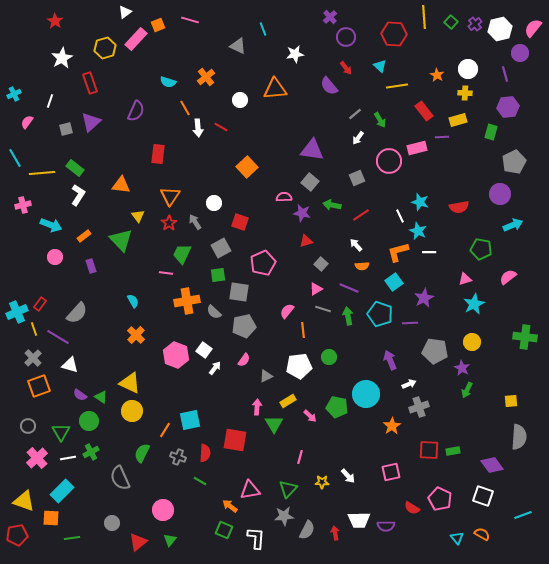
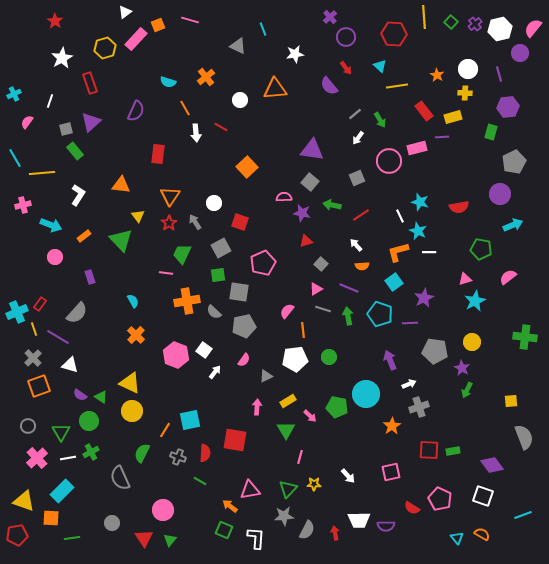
purple line at (505, 74): moved 6 px left
yellow rectangle at (458, 120): moved 5 px left, 3 px up
white arrow at (198, 128): moved 2 px left, 5 px down
green rectangle at (75, 168): moved 17 px up; rotated 12 degrees clockwise
purple rectangle at (91, 266): moved 1 px left, 11 px down
cyan star at (474, 304): moved 1 px right, 3 px up
white pentagon at (299, 366): moved 4 px left, 7 px up
white arrow at (215, 368): moved 4 px down
green triangle at (274, 424): moved 12 px right, 6 px down
gray semicircle at (519, 437): moved 5 px right; rotated 25 degrees counterclockwise
yellow star at (322, 482): moved 8 px left, 2 px down
red triangle at (138, 542): moved 6 px right, 4 px up; rotated 24 degrees counterclockwise
